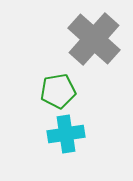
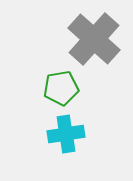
green pentagon: moved 3 px right, 3 px up
